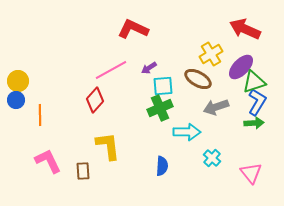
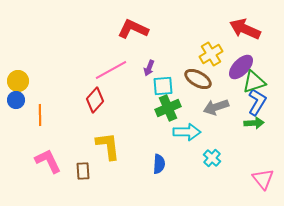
purple arrow: rotated 35 degrees counterclockwise
green cross: moved 8 px right
blue semicircle: moved 3 px left, 2 px up
pink triangle: moved 12 px right, 6 px down
